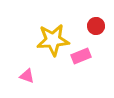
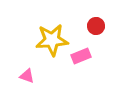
yellow star: moved 1 px left
